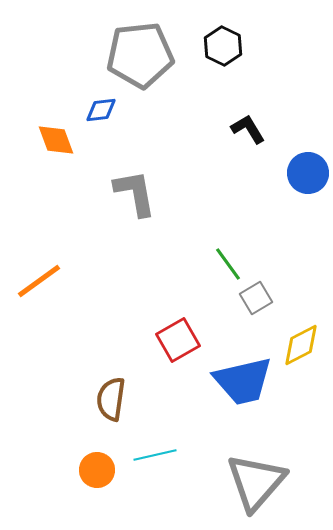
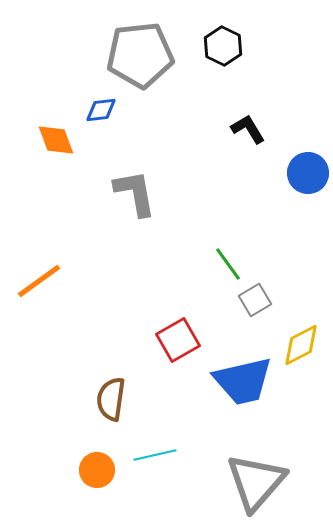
gray square: moved 1 px left, 2 px down
